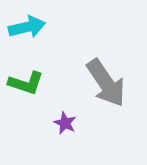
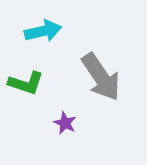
cyan arrow: moved 16 px right, 4 px down
gray arrow: moved 5 px left, 6 px up
